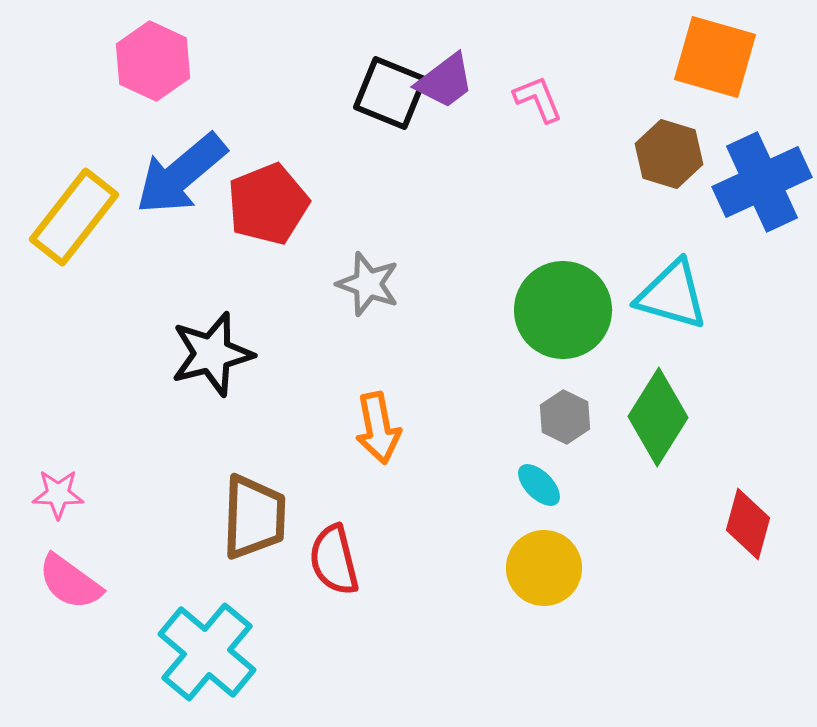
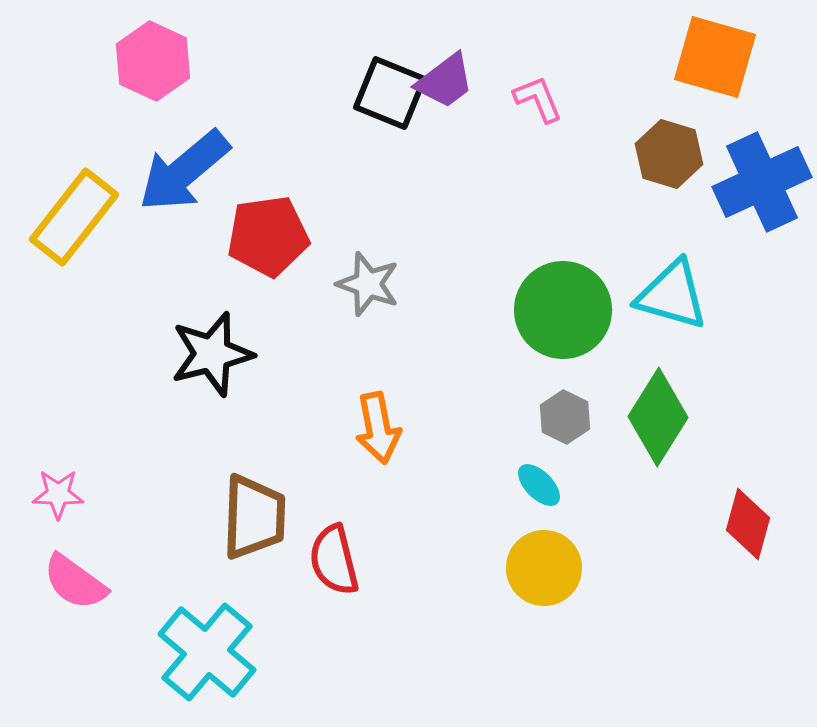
blue arrow: moved 3 px right, 3 px up
red pentagon: moved 32 px down; rotated 14 degrees clockwise
pink semicircle: moved 5 px right
